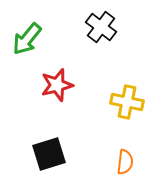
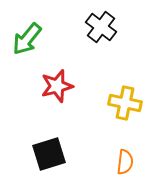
red star: moved 1 px down
yellow cross: moved 2 px left, 1 px down
